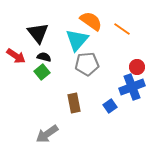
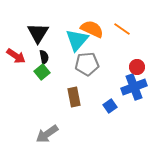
orange semicircle: moved 1 px right, 8 px down; rotated 10 degrees counterclockwise
black triangle: rotated 10 degrees clockwise
black semicircle: rotated 64 degrees clockwise
blue cross: moved 2 px right
brown rectangle: moved 6 px up
